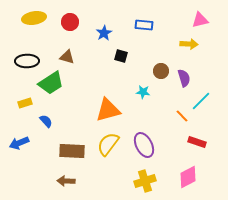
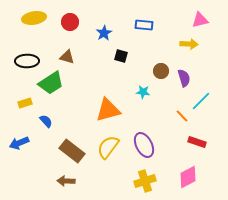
yellow semicircle: moved 3 px down
brown rectangle: rotated 35 degrees clockwise
